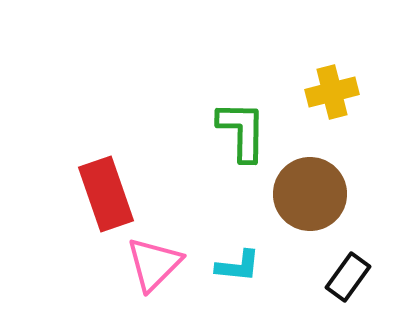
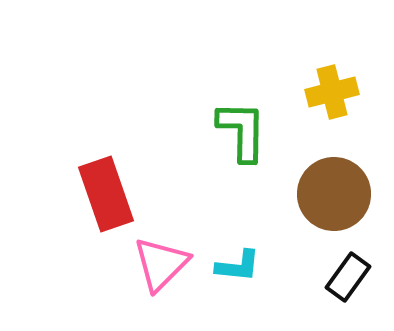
brown circle: moved 24 px right
pink triangle: moved 7 px right
